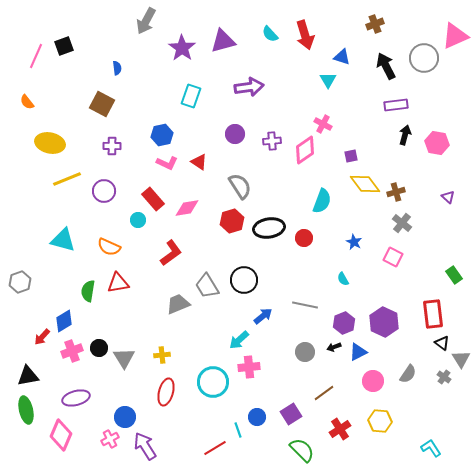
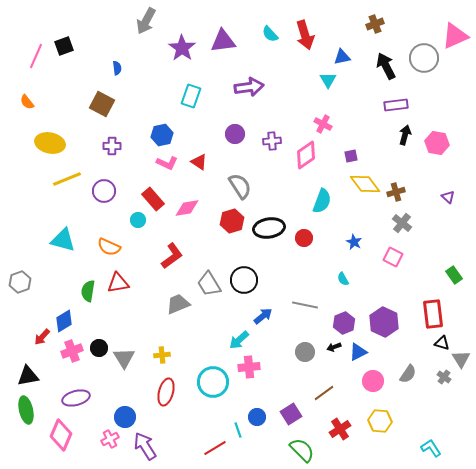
purple triangle at (223, 41): rotated 8 degrees clockwise
blue triangle at (342, 57): rotated 30 degrees counterclockwise
pink diamond at (305, 150): moved 1 px right, 5 px down
red L-shape at (171, 253): moved 1 px right, 3 px down
gray trapezoid at (207, 286): moved 2 px right, 2 px up
black triangle at (442, 343): rotated 21 degrees counterclockwise
